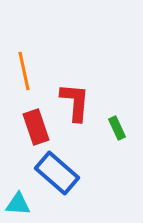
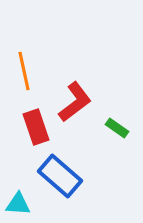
red L-shape: rotated 48 degrees clockwise
green rectangle: rotated 30 degrees counterclockwise
blue rectangle: moved 3 px right, 3 px down
